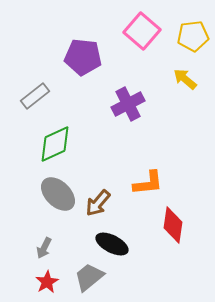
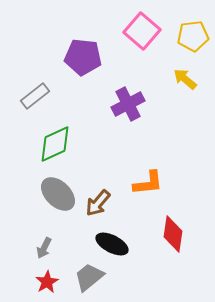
red diamond: moved 9 px down
